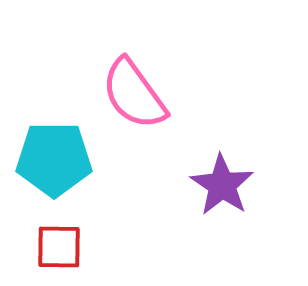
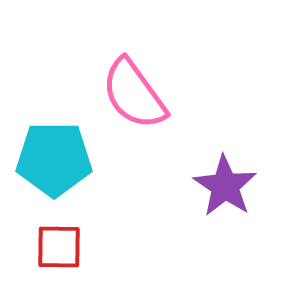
purple star: moved 3 px right, 1 px down
